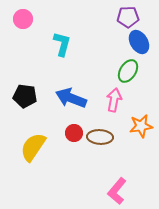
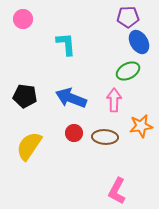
cyan L-shape: moved 4 px right; rotated 20 degrees counterclockwise
green ellipse: rotated 30 degrees clockwise
pink arrow: rotated 10 degrees counterclockwise
brown ellipse: moved 5 px right
yellow semicircle: moved 4 px left, 1 px up
pink L-shape: rotated 12 degrees counterclockwise
